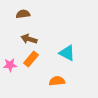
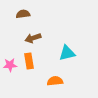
brown arrow: moved 4 px right, 1 px up; rotated 35 degrees counterclockwise
cyan triangle: rotated 42 degrees counterclockwise
orange rectangle: moved 2 px left, 2 px down; rotated 49 degrees counterclockwise
orange semicircle: moved 2 px left
